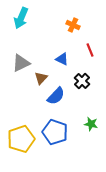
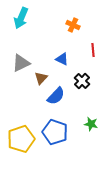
red line: moved 3 px right; rotated 16 degrees clockwise
